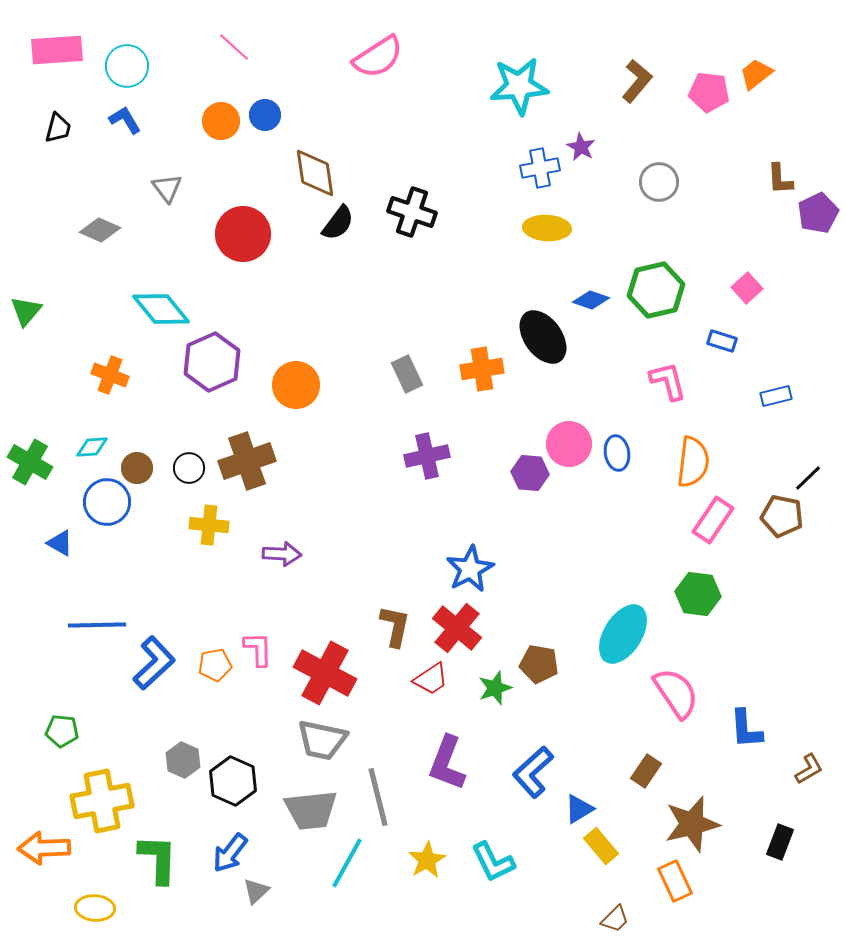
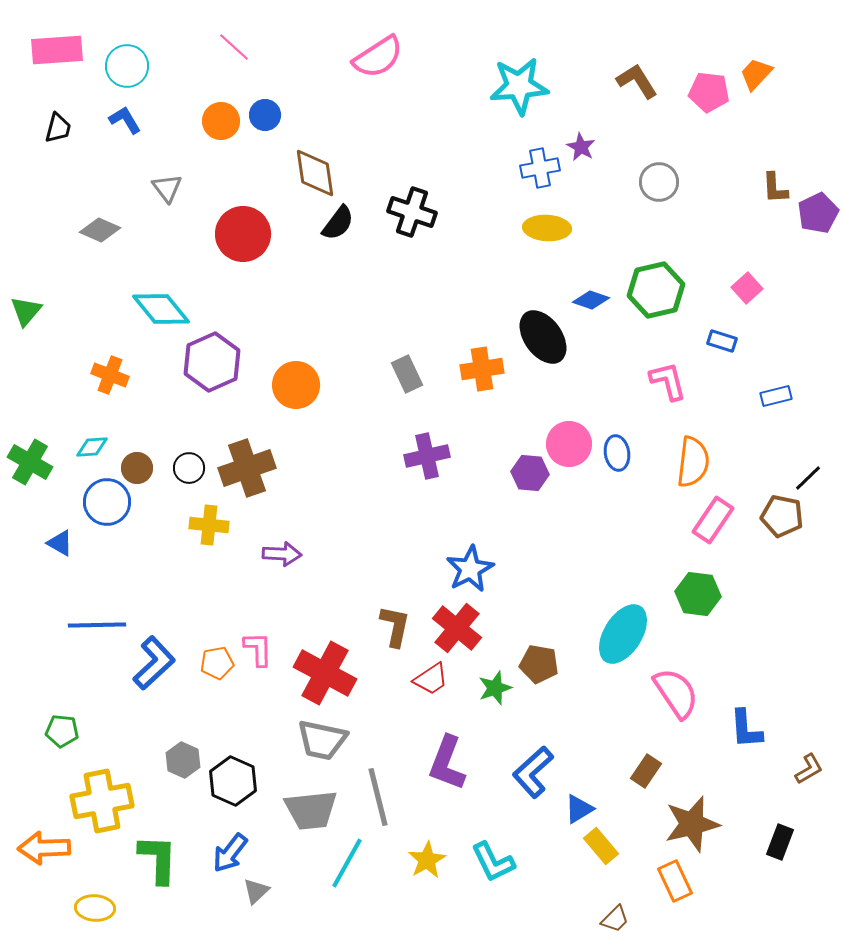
orange trapezoid at (756, 74): rotated 9 degrees counterclockwise
brown L-shape at (637, 81): rotated 72 degrees counterclockwise
brown L-shape at (780, 179): moved 5 px left, 9 px down
brown cross at (247, 461): moved 7 px down
orange pentagon at (215, 665): moved 2 px right, 2 px up
